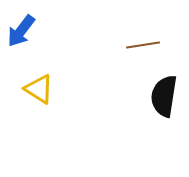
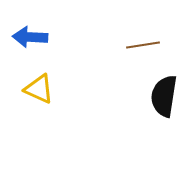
blue arrow: moved 9 px right, 6 px down; rotated 56 degrees clockwise
yellow triangle: rotated 8 degrees counterclockwise
